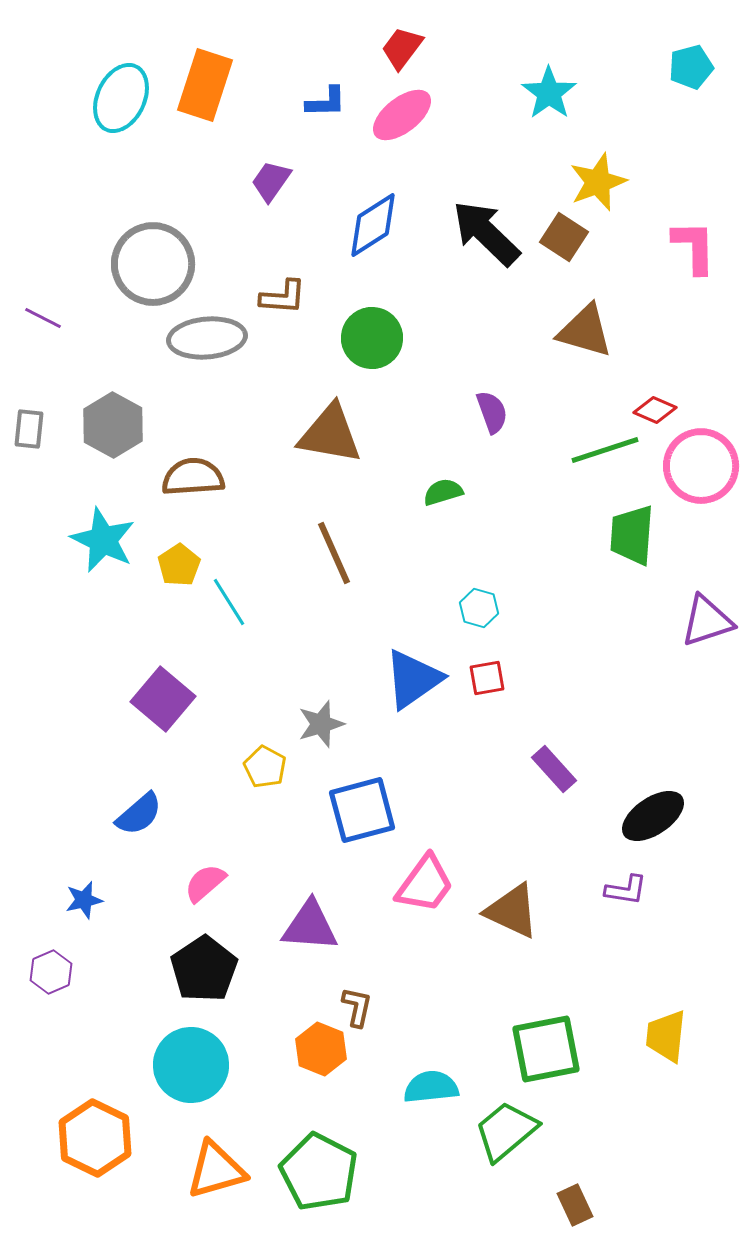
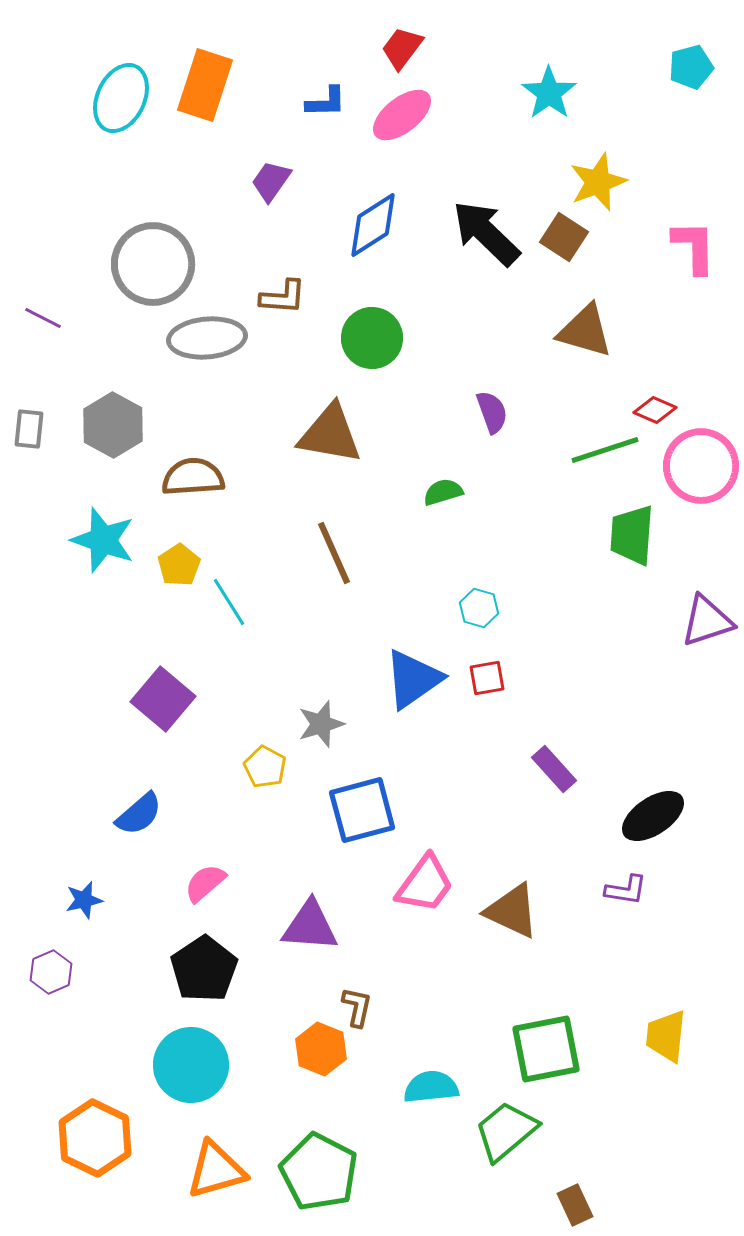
cyan star at (103, 540): rotated 6 degrees counterclockwise
